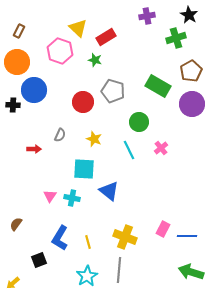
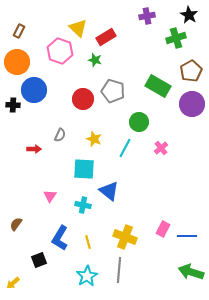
red circle: moved 3 px up
cyan line: moved 4 px left, 2 px up; rotated 54 degrees clockwise
cyan cross: moved 11 px right, 7 px down
